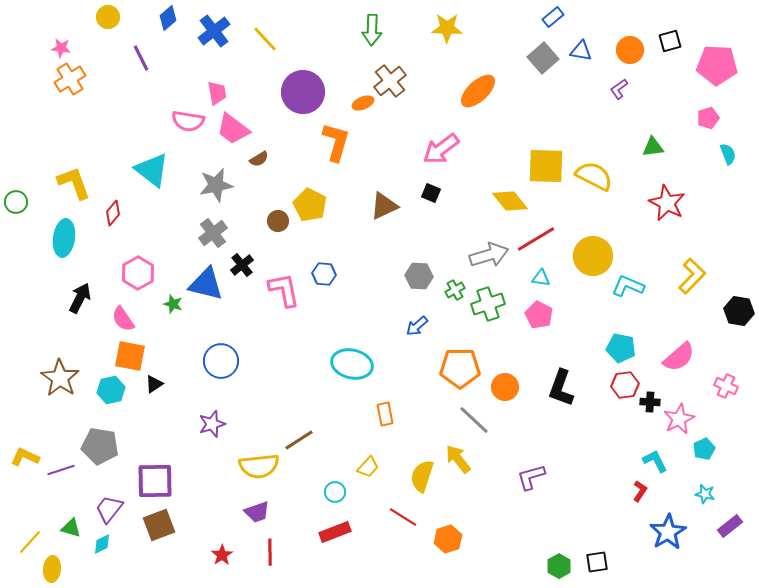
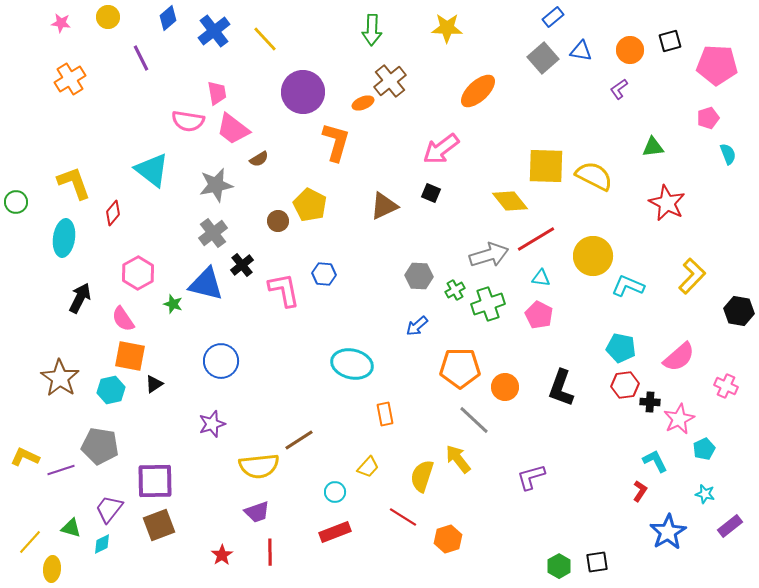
pink star at (61, 48): moved 25 px up
